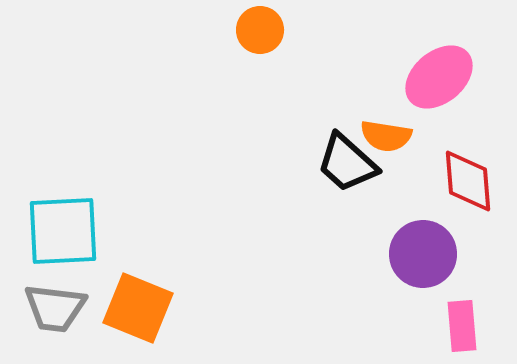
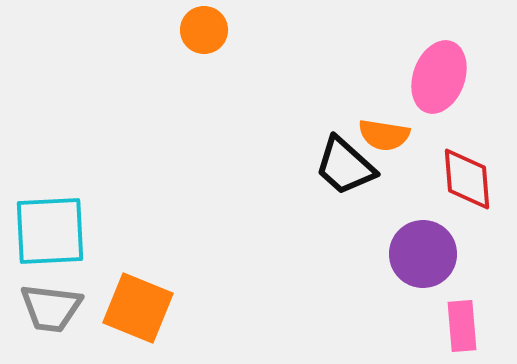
orange circle: moved 56 px left
pink ellipse: rotated 30 degrees counterclockwise
orange semicircle: moved 2 px left, 1 px up
black trapezoid: moved 2 px left, 3 px down
red diamond: moved 1 px left, 2 px up
cyan square: moved 13 px left
gray trapezoid: moved 4 px left
